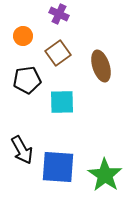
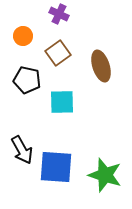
black pentagon: rotated 20 degrees clockwise
blue square: moved 2 px left
green star: rotated 16 degrees counterclockwise
